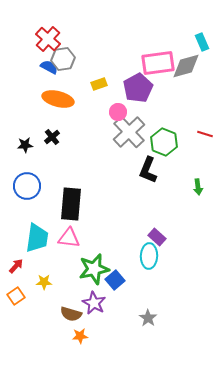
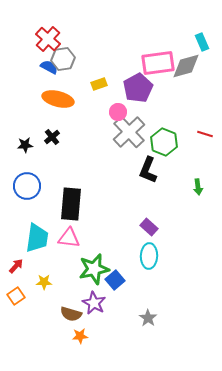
purple rectangle: moved 8 px left, 10 px up
